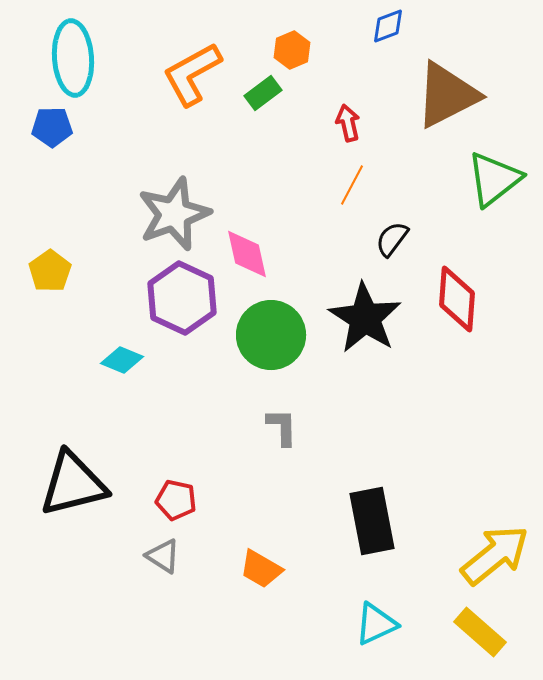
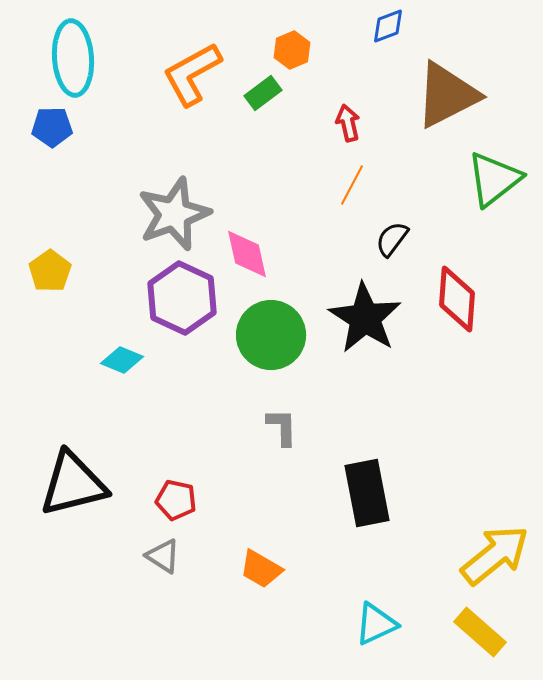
black rectangle: moved 5 px left, 28 px up
